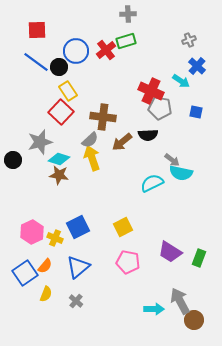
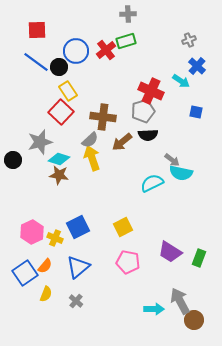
gray pentagon at (160, 108): moved 17 px left, 3 px down; rotated 25 degrees counterclockwise
